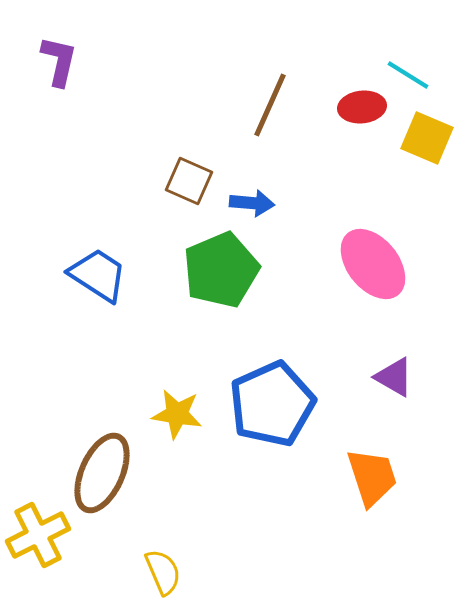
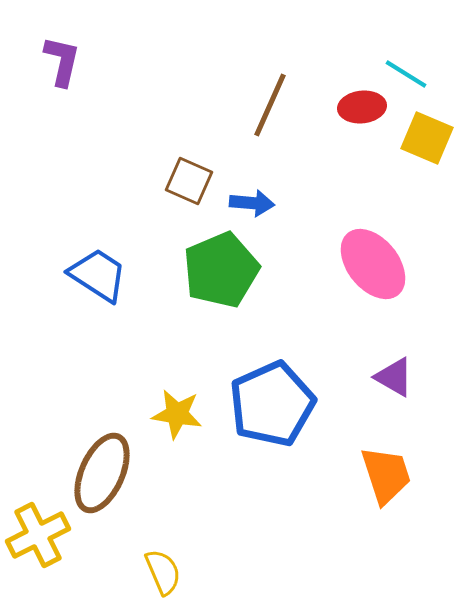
purple L-shape: moved 3 px right
cyan line: moved 2 px left, 1 px up
orange trapezoid: moved 14 px right, 2 px up
